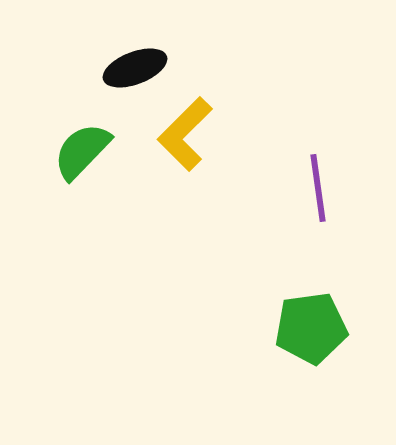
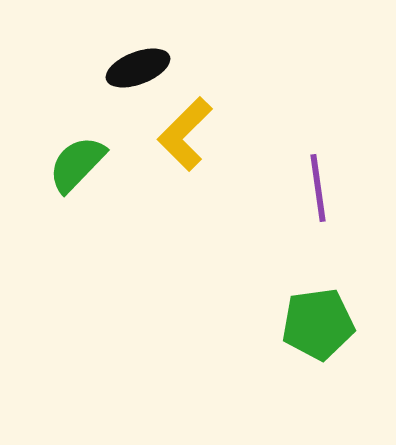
black ellipse: moved 3 px right
green semicircle: moved 5 px left, 13 px down
green pentagon: moved 7 px right, 4 px up
